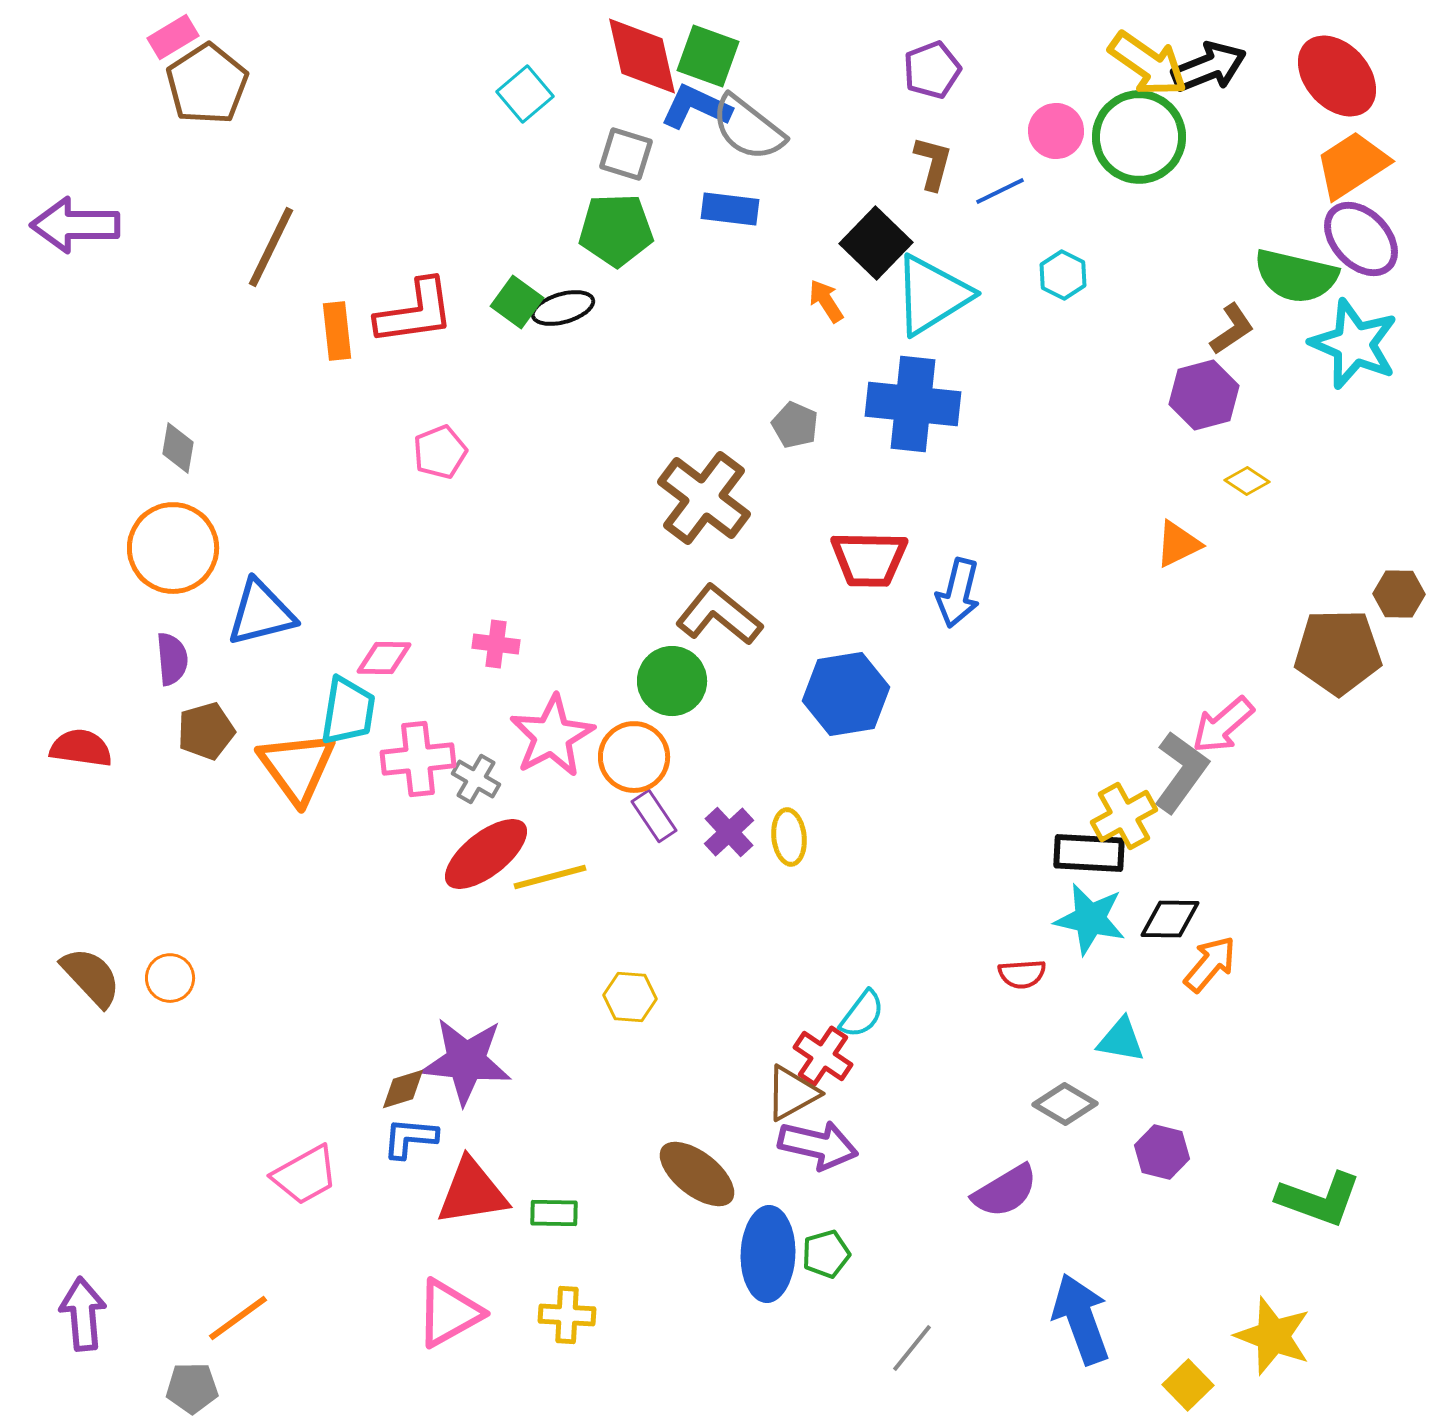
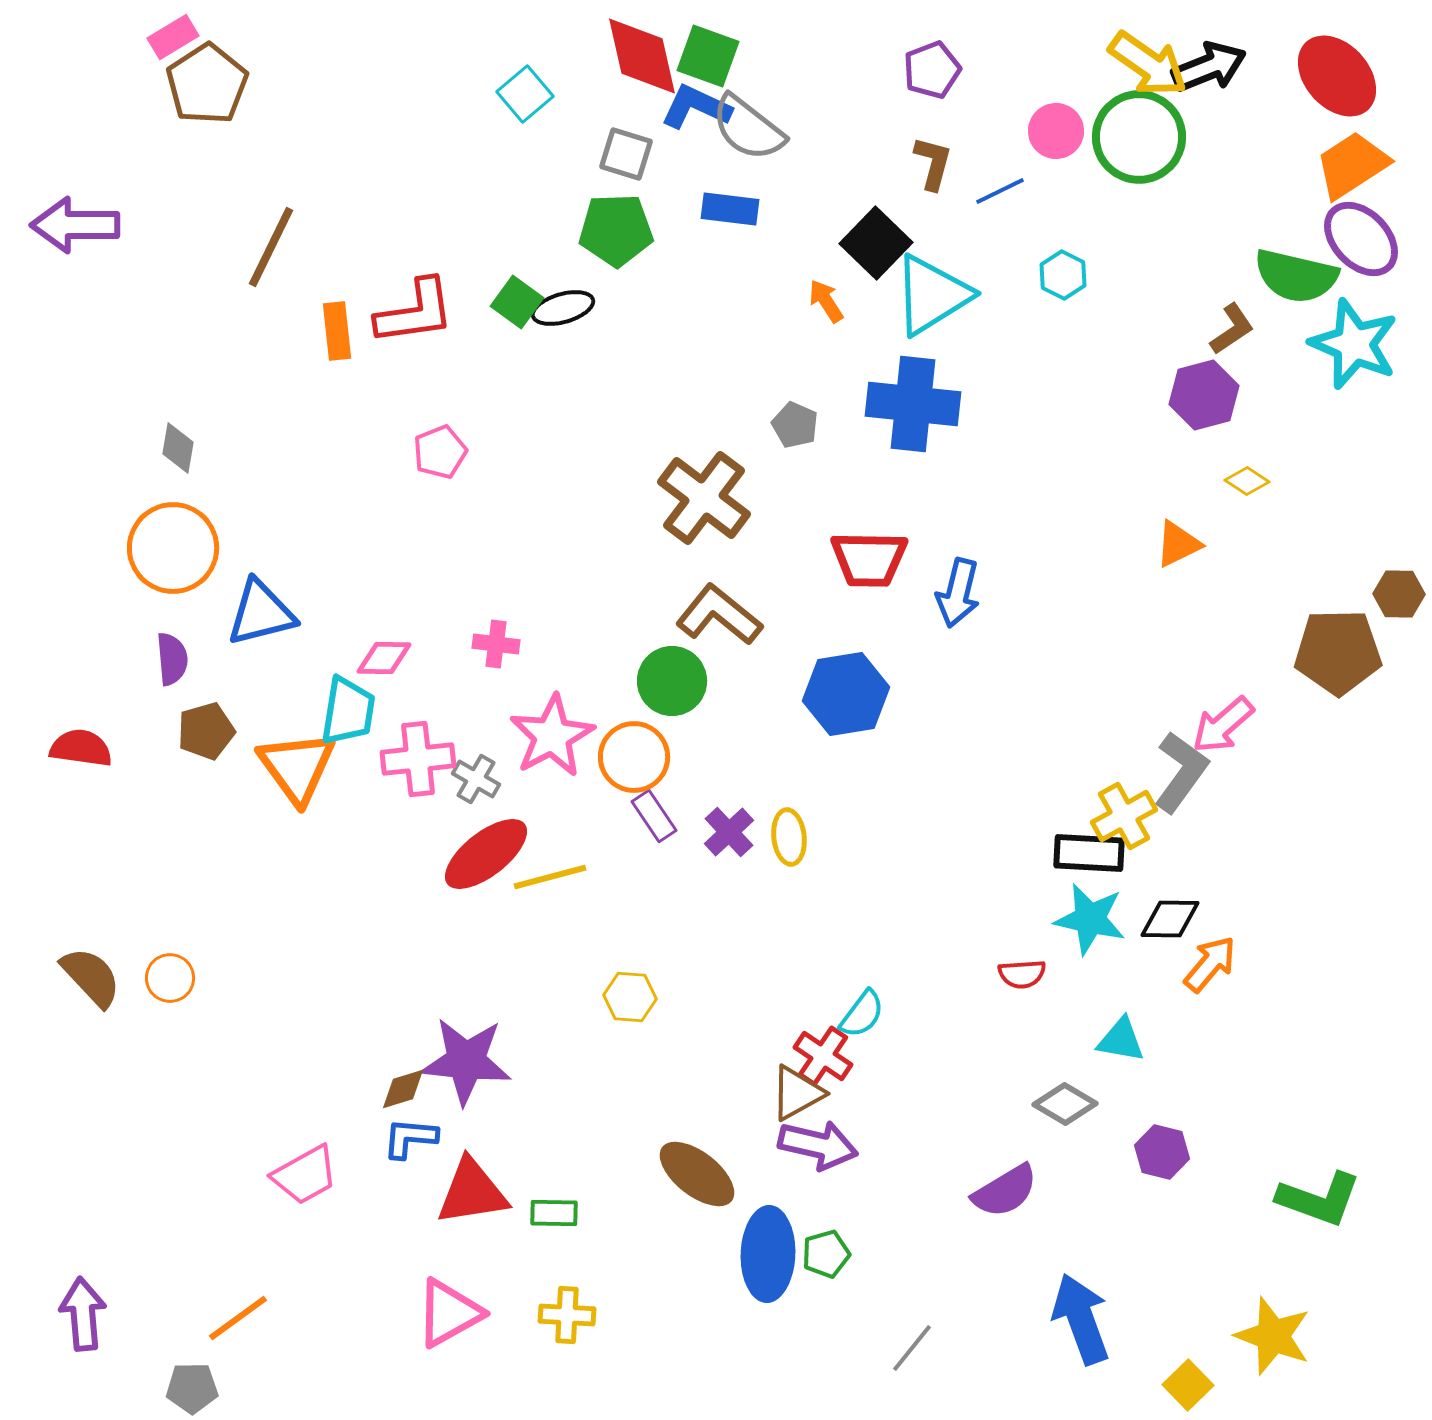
brown triangle at (792, 1093): moved 5 px right
